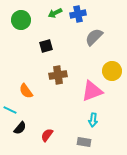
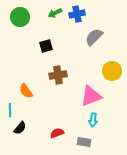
blue cross: moved 1 px left
green circle: moved 1 px left, 3 px up
pink triangle: moved 1 px left, 5 px down
cyan line: rotated 64 degrees clockwise
red semicircle: moved 10 px right, 2 px up; rotated 32 degrees clockwise
